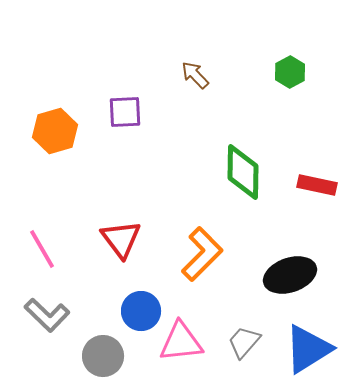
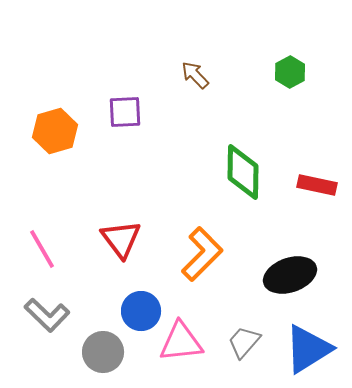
gray circle: moved 4 px up
